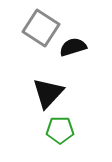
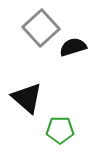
gray square: rotated 15 degrees clockwise
black triangle: moved 21 px left, 5 px down; rotated 32 degrees counterclockwise
